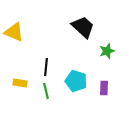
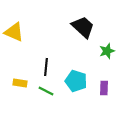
green line: rotated 49 degrees counterclockwise
